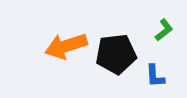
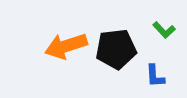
green L-shape: rotated 85 degrees clockwise
black pentagon: moved 5 px up
